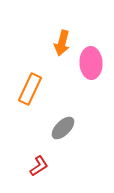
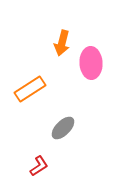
orange rectangle: rotated 32 degrees clockwise
